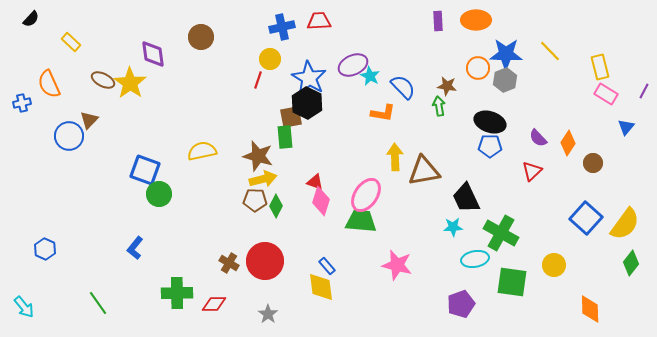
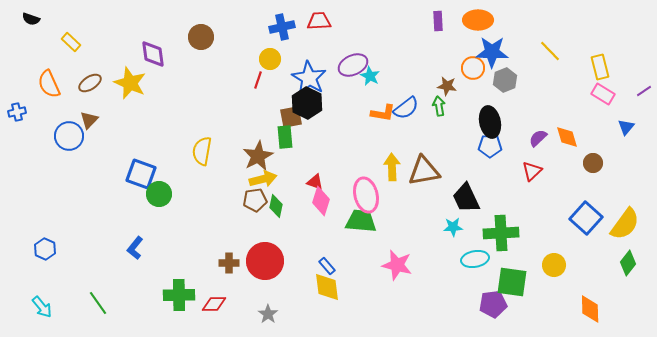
black semicircle at (31, 19): rotated 66 degrees clockwise
orange ellipse at (476, 20): moved 2 px right
blue star at (506, 54): moved 14 px left, 2 px up
orange circle at (478, 68): moved 5 px left
brown ellipse at (103, 80): moved 13 px left, 3 px down; rotated 60 degrees counterclockwise
yellow star at (130, 83): rotated 12 degrees counterclockwise
blue semicircle at (403, 87): moved 3 px right, 21 px down; rotated 96 degrees clockwise
purple line at (644, 91): rotated 28 degrees clockwise
pink rectangle at (606, 94): moved 3 px left
blue cross at (22, 103): moved 5 px left, 9 px down
black ellipse at (490, 122): rotated 60 degrees clockwise
purple semicircle at (538, 138): rotated 90 degrees clockwise
orange diamond at (568, 143): moved 1 px left, 6 px up; rotated 50 degrees counterclockwise
yellow semicircle at (202, 151): rotated 68 degrees counterclockwise
brown star at (258, 156): rotated 28 degrees clockwise
yellow arrow at (395, 157): moved 3 px left, 10 px down
blue square at (145, 170): moved 4 px left, 4 px down
pink ellipse at (366, 195): rotated 48 degrees counterclockwise
brown pentagon at (255, 200): rotated 10 degrees counterclockwise
green diamond at (276, 206): rotated 15 degrees counterclockwise
green cross at (501, 233): rotated 32 degrees counterclockwise
brown cross at (229, 263): rotated 30 degrees counterclockwise
green diamond at (631, 263): moved 3 px left
yellow diamond at (321, 287): moved 6 px right
green cross at (177, 293): moved 2 px right, 2 px down
purple pentagon at (461, 304): moved 32 px right; rotated 12 degrees clockwise
cyan arrow at (24, 307): moved 18 px right
